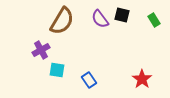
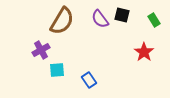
cyan square: rotated 14 degrees counterclockwise
red star: moved 2 px right, 27 px up
